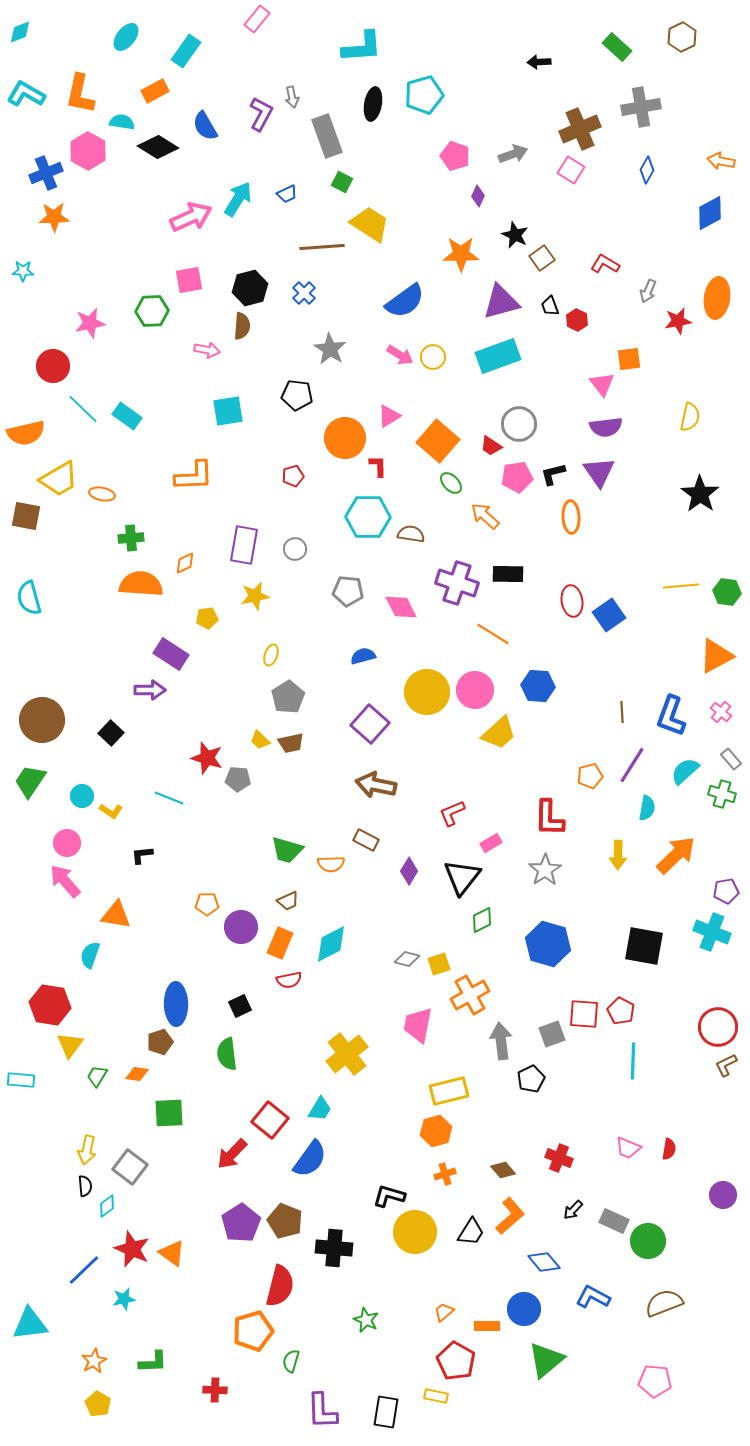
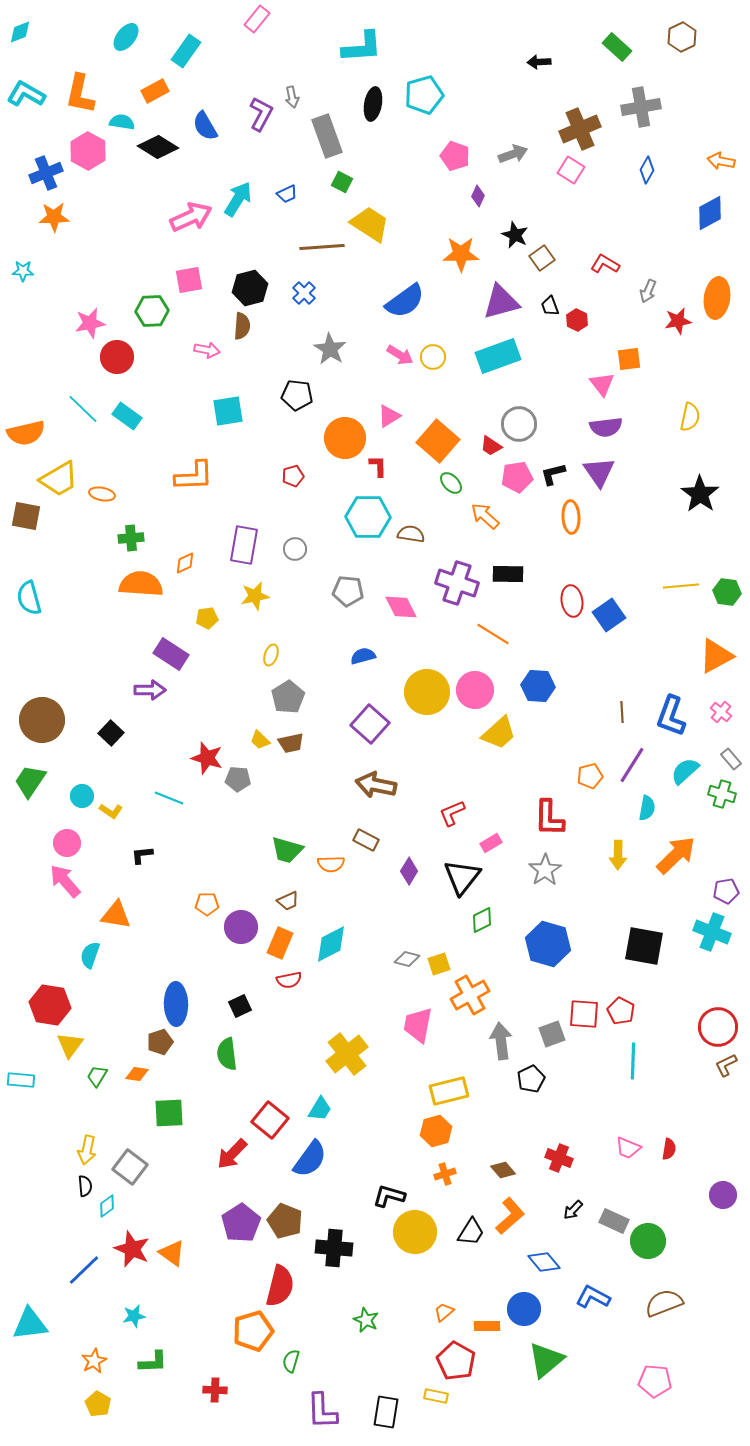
red circle at (53, 366): moved 64 px right, 9 px up
cyan star at (124, 1299): moved 10 px right, 17 px down
